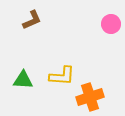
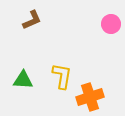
yellow L-shape: rotated 84 degrees counterclockwise
